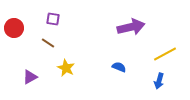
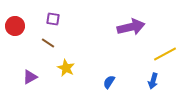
red circle: moved 1 px right, 2 px up
blue semicircle: moved 10 px left, 15 px down; rotated 80 degrees counterclockwise
blue arrow: moved 6 px left
